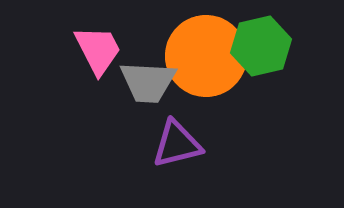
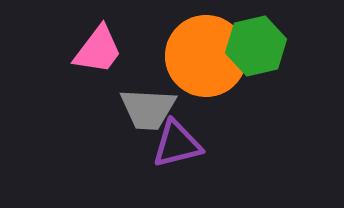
green hexagon: moved 5 px left
pink trapezoid: rotated 64 degrees clockwise
gray trapezoid: moved 27 px down
